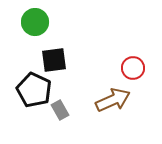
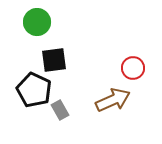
green circle: moved 2 px right
